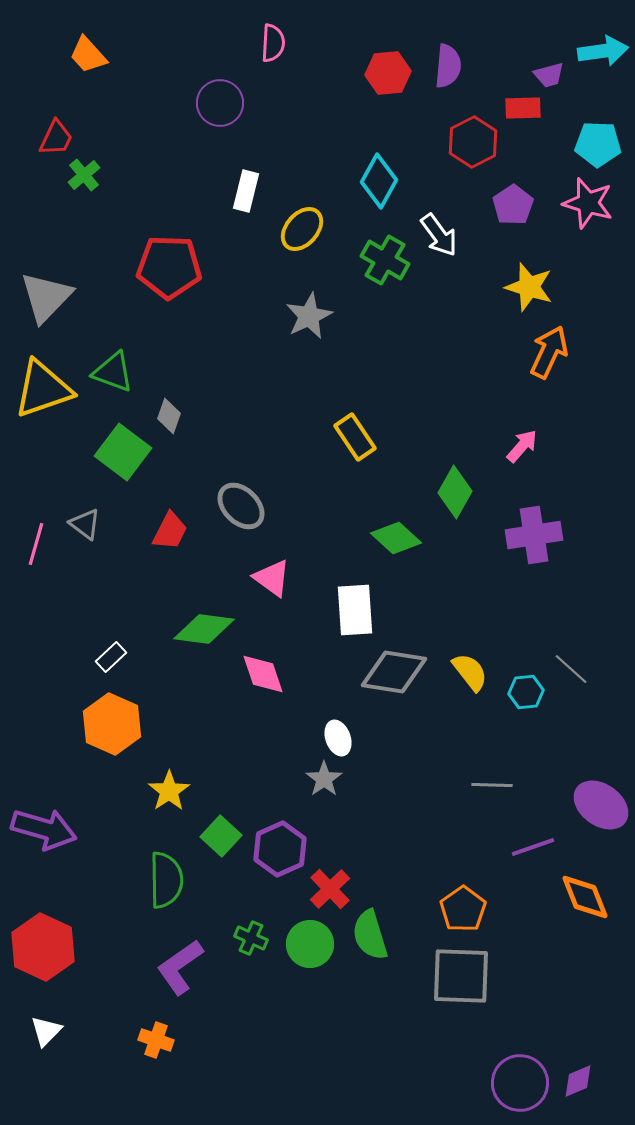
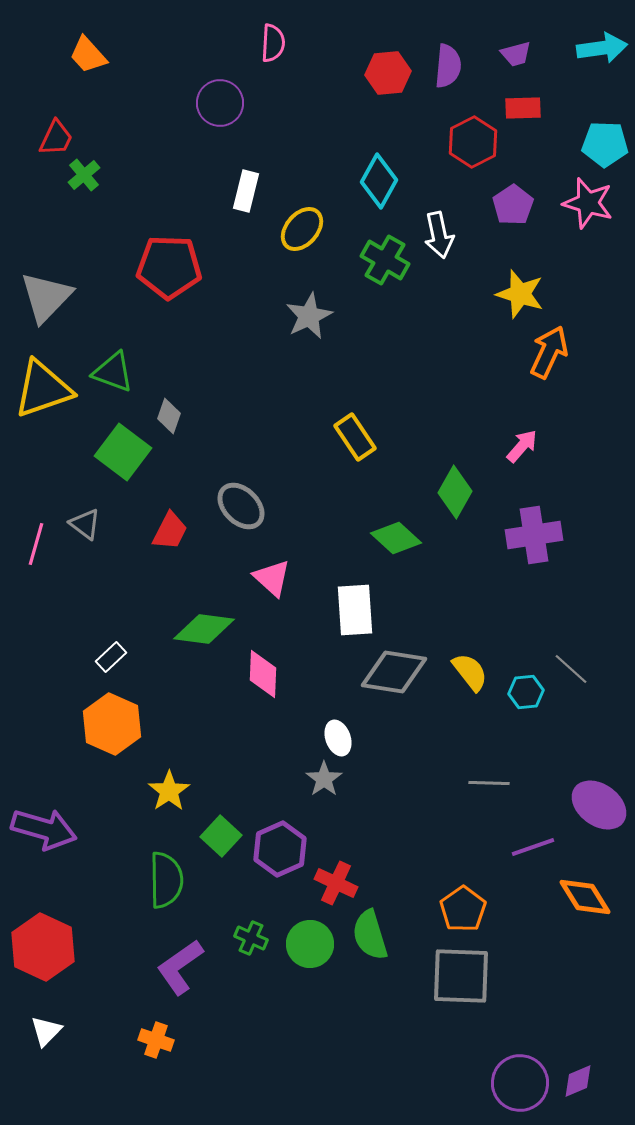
cyan arrow at (603, 51): moved 1 px left, 3 px up
purple trapezoid at (549, 75): moved 33 px left, 21 px up
cyan pentagon at (598, 144): moved 7 px right
white arrow at (439, 235): rotated 24 degrees clockwise
yellow star at (529, 287): moved 9 px left, 7 px down
pink triangle at (272, 578): rotated 6 degrees clockwise
pink diamond at (263, 674): rotated 21 degrees clockwise
gray line at (492, 785): moved 3 px left, 2 px up
purple ellipse at (601, 805): moved 2 px left
red cross at (330, 889): moved 6 px right, 6 px up; rotated 21 degrees counterclockwise
orange diamond at (585, 897): rotated 10 degrees counterclockwise
